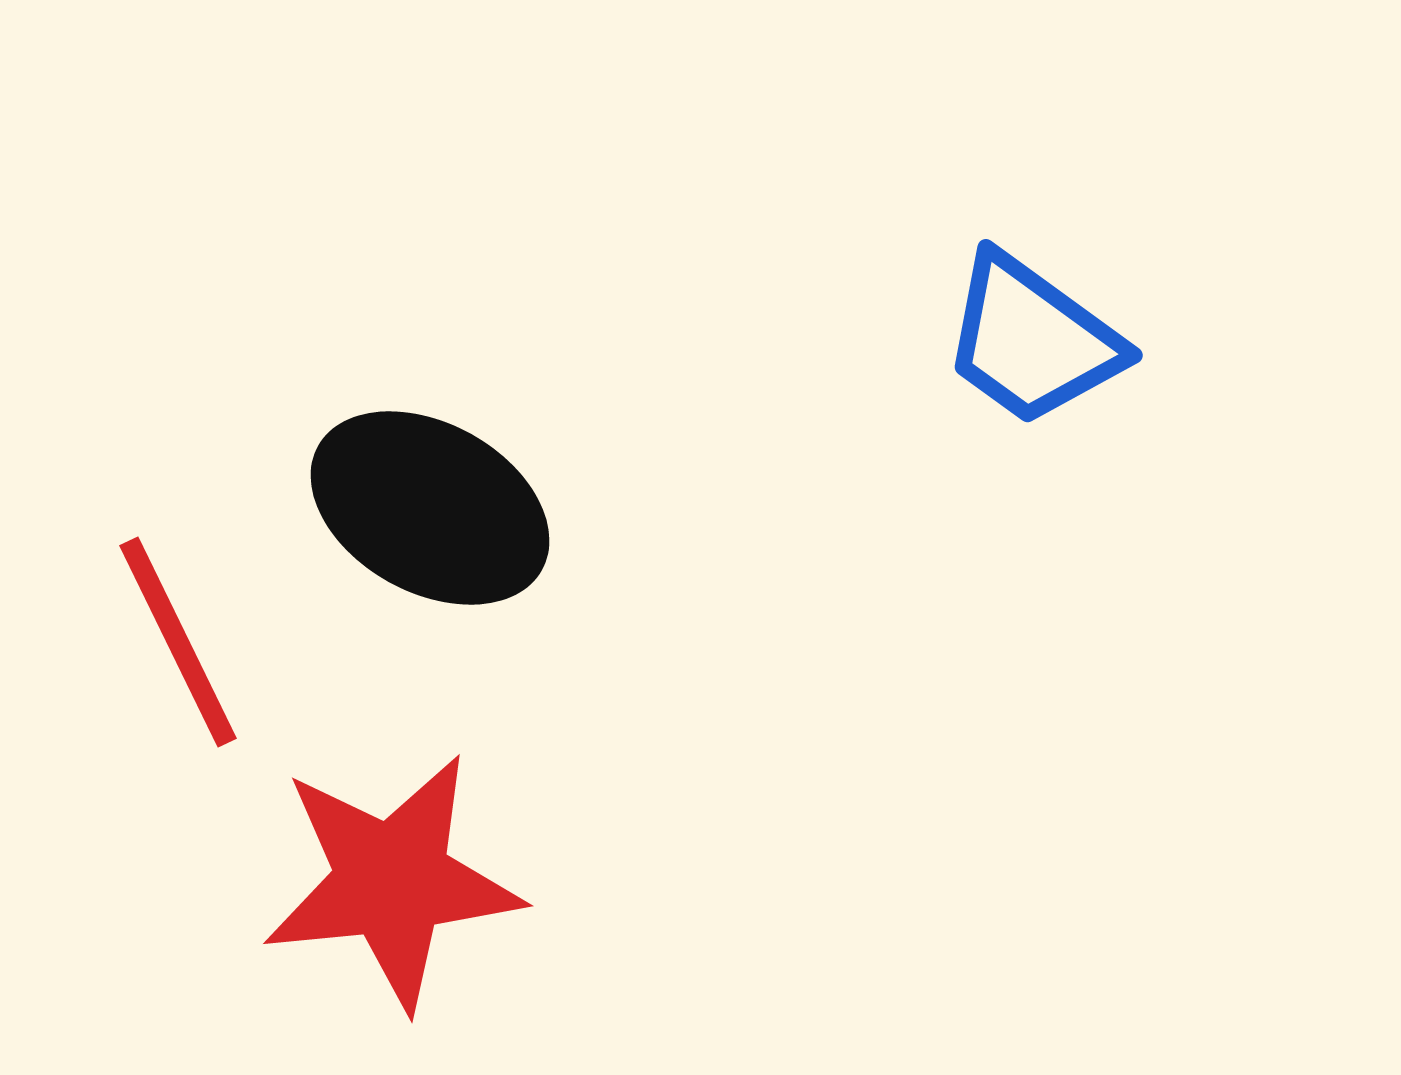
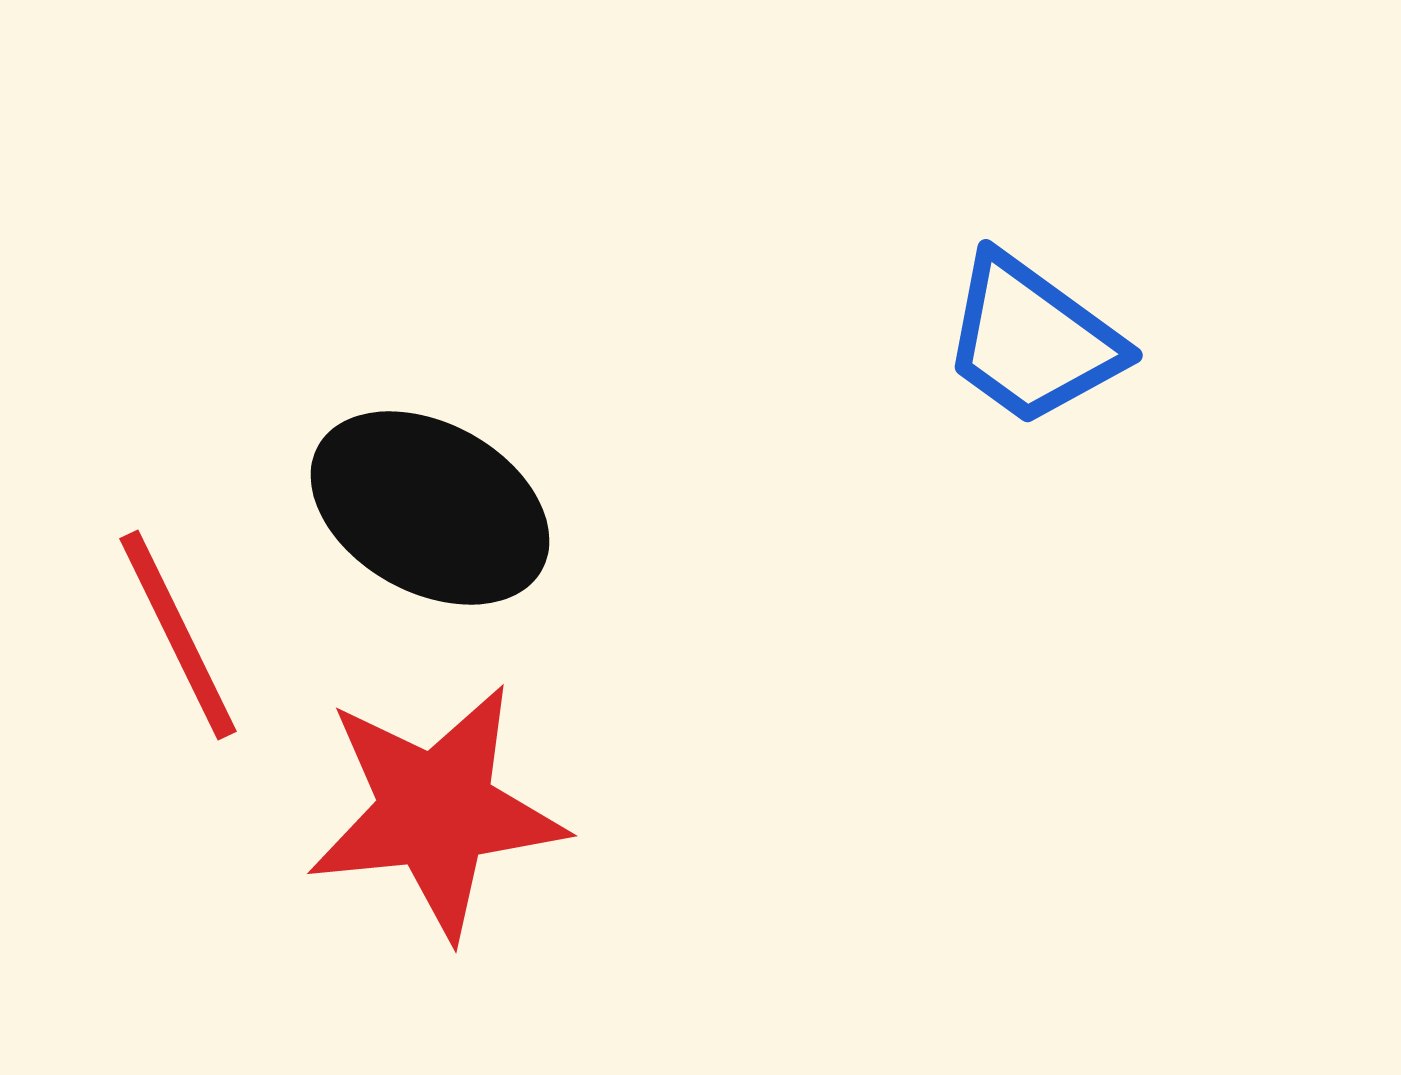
red line: moved 7 px up
red star: moved 44 px right, 70 px up
